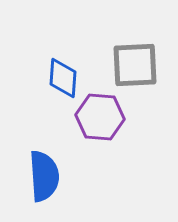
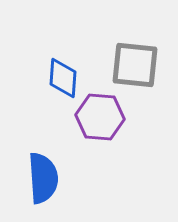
gray square: rotated 9 degrees clockwise
blue semicircle: moved 1 px left, 2 px down
